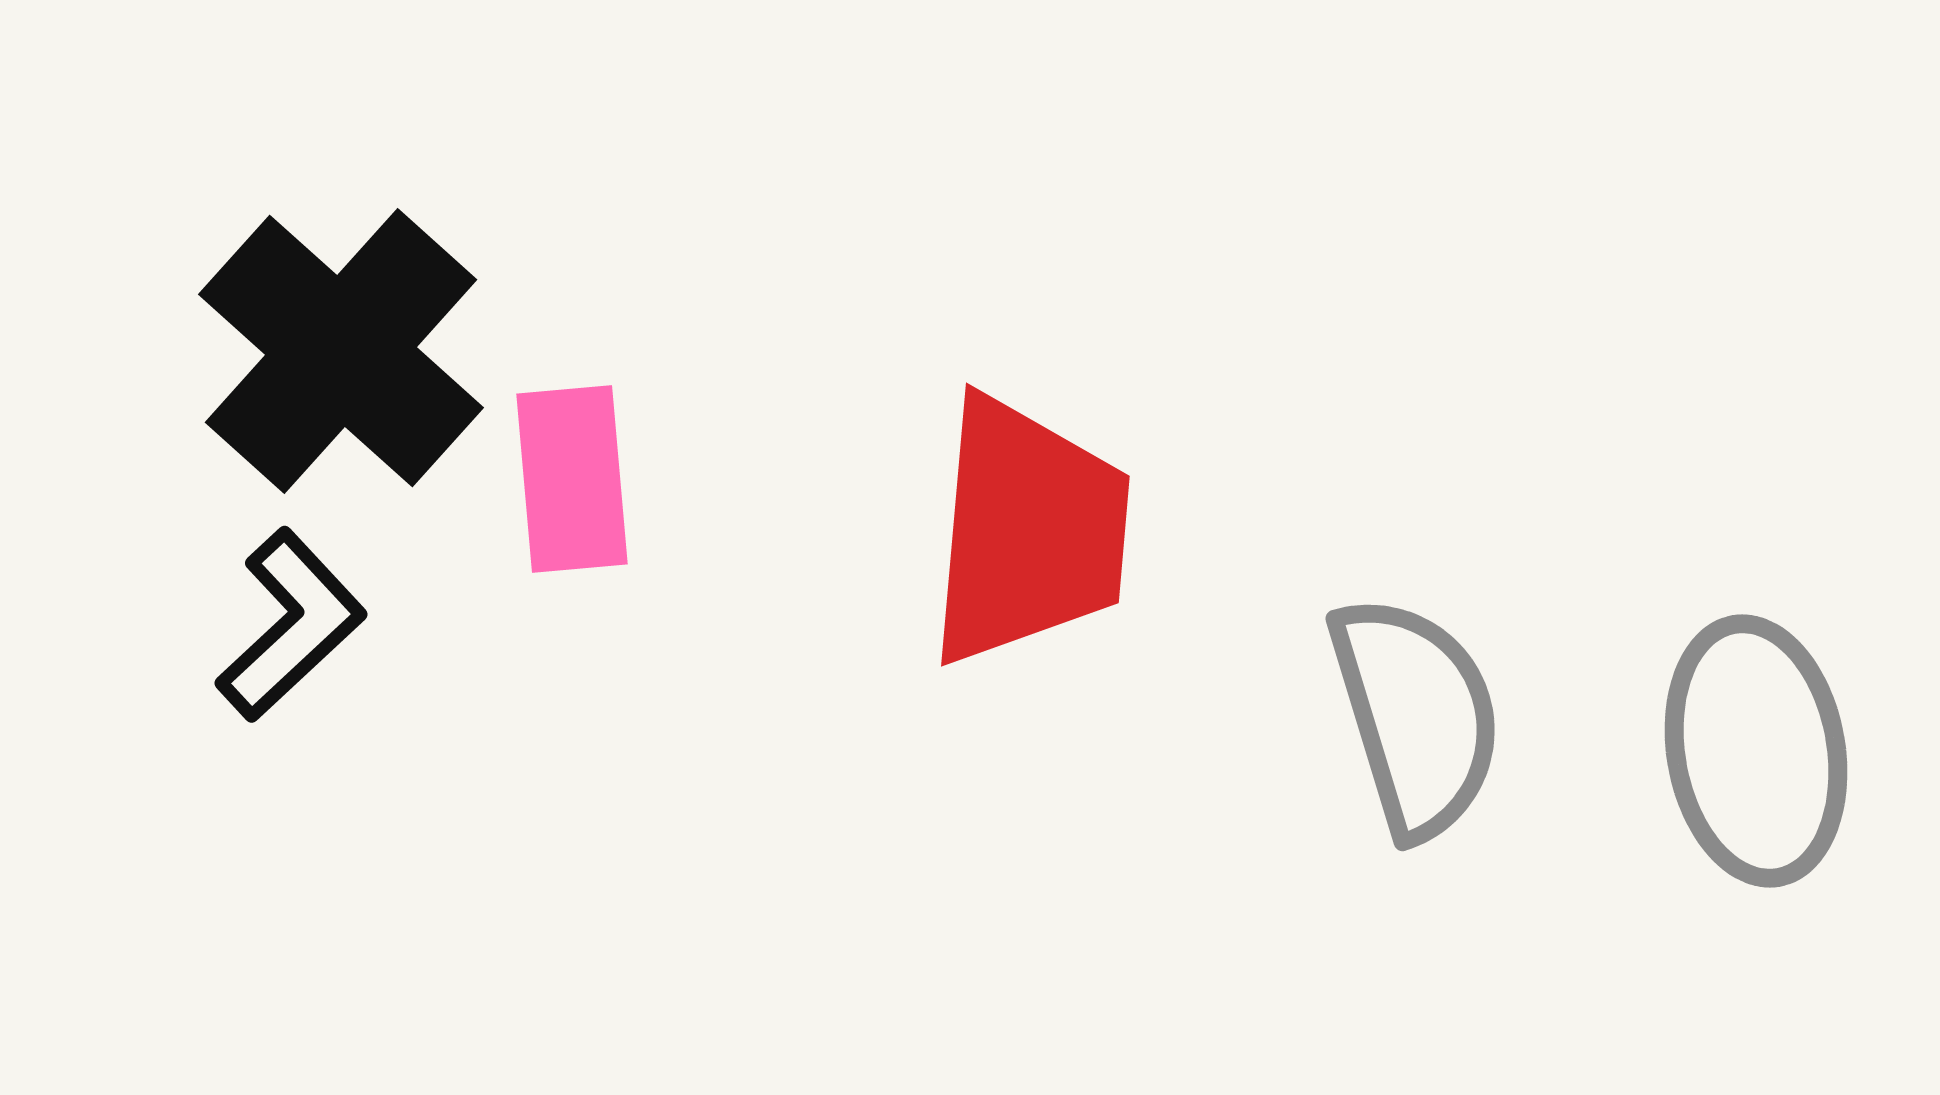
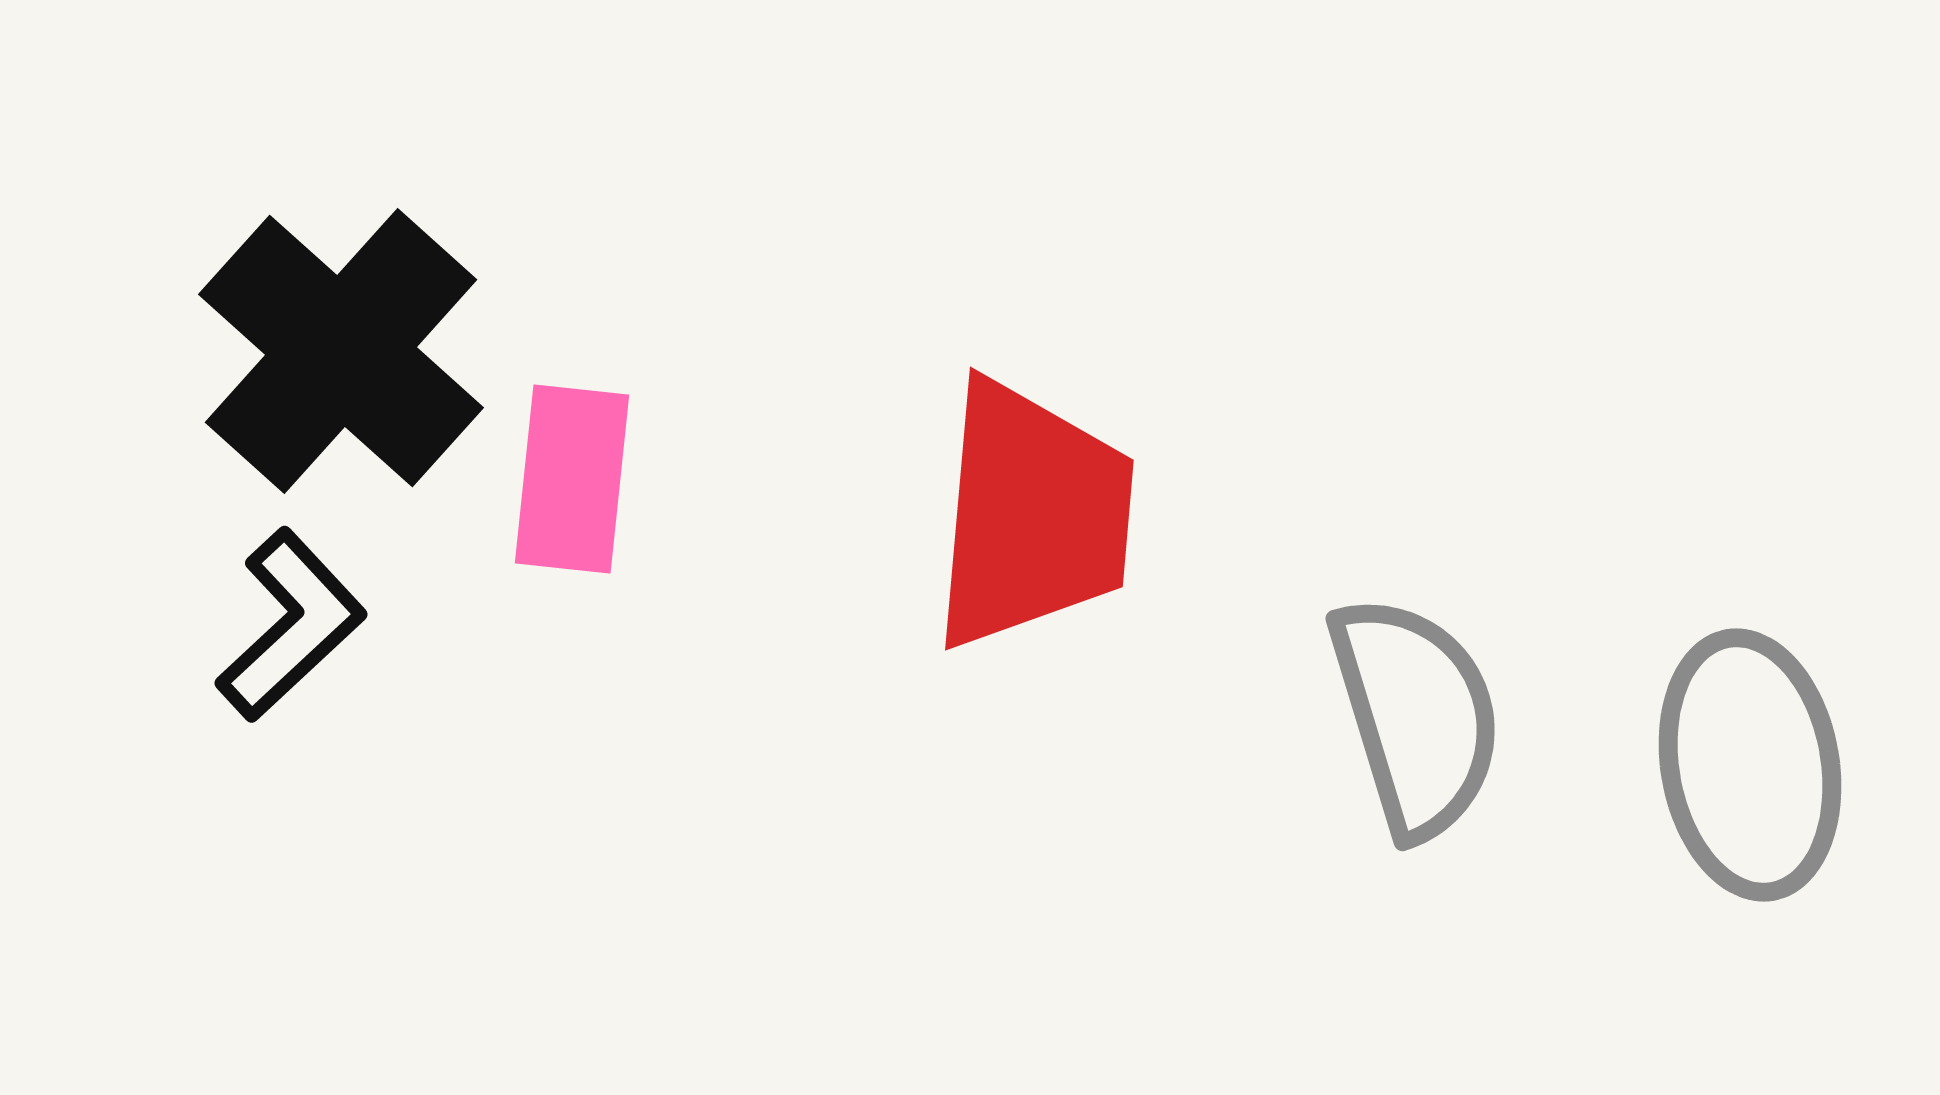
pink rectangle: rotated 11 degrees clockwise
red trapezoid: moved 4 px right, 16 px up
gray ellipse: moved 6 px left, 14 px down
